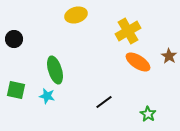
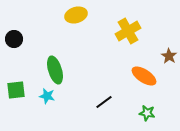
orange ellipse: moved 6 px right, 14 px down
green square: rotated 18 degrees counterclockwise
green star: moved 1 px left, 1 px up; rotated 21 degrees counterclockwise
